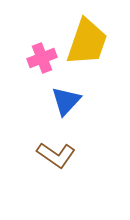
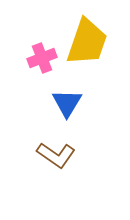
blue triangle: moved 1 px right, 2 px down; rotated 12 degrees counterclockwise
